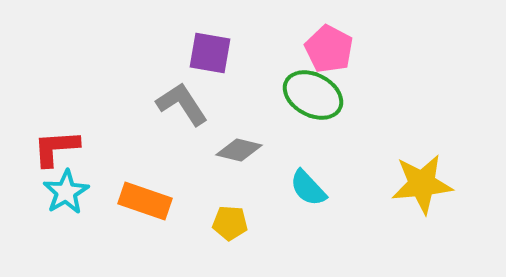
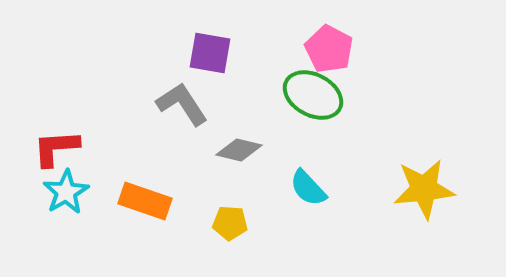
yellow star: moved 2 px right, 5 px down
